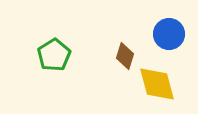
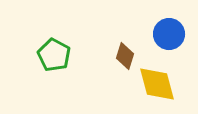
green pentagon: rotated 12 degrees counterclockwise
